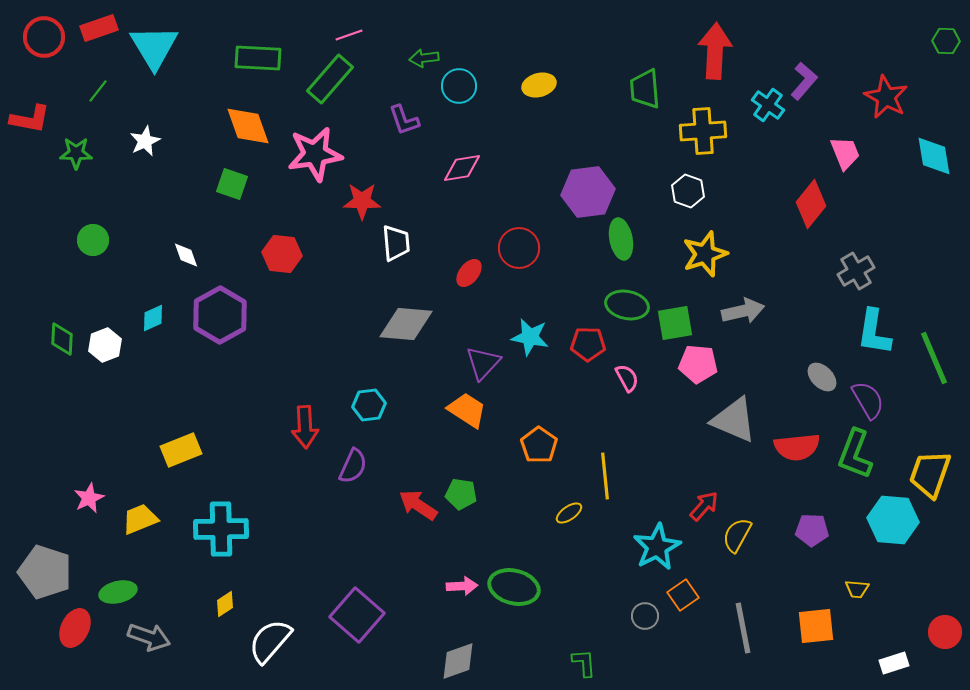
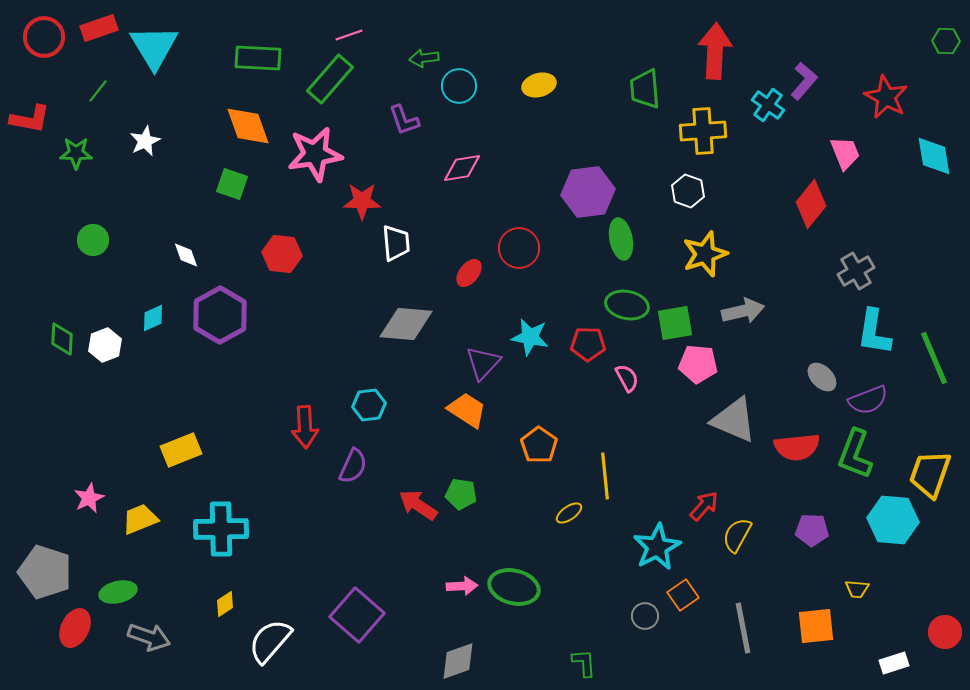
purple semicircle at (868, 400): rotated 99 degrees clockwise
